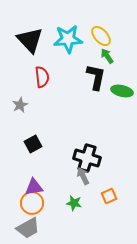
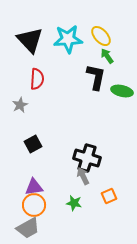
red semicircle: moved 5 px left, 2 px down; rotated 10 degrees clockwise
orange circle: moved 2 px right, 2 px down
